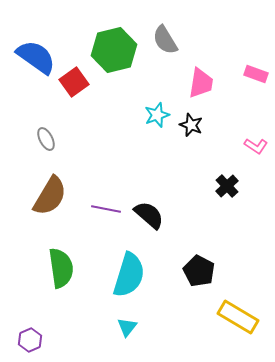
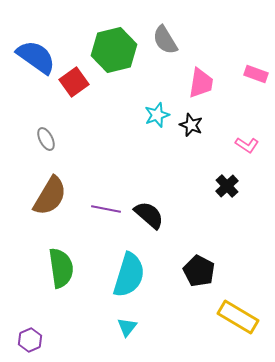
pink L-shape: moved 9 px left, 1 px up
